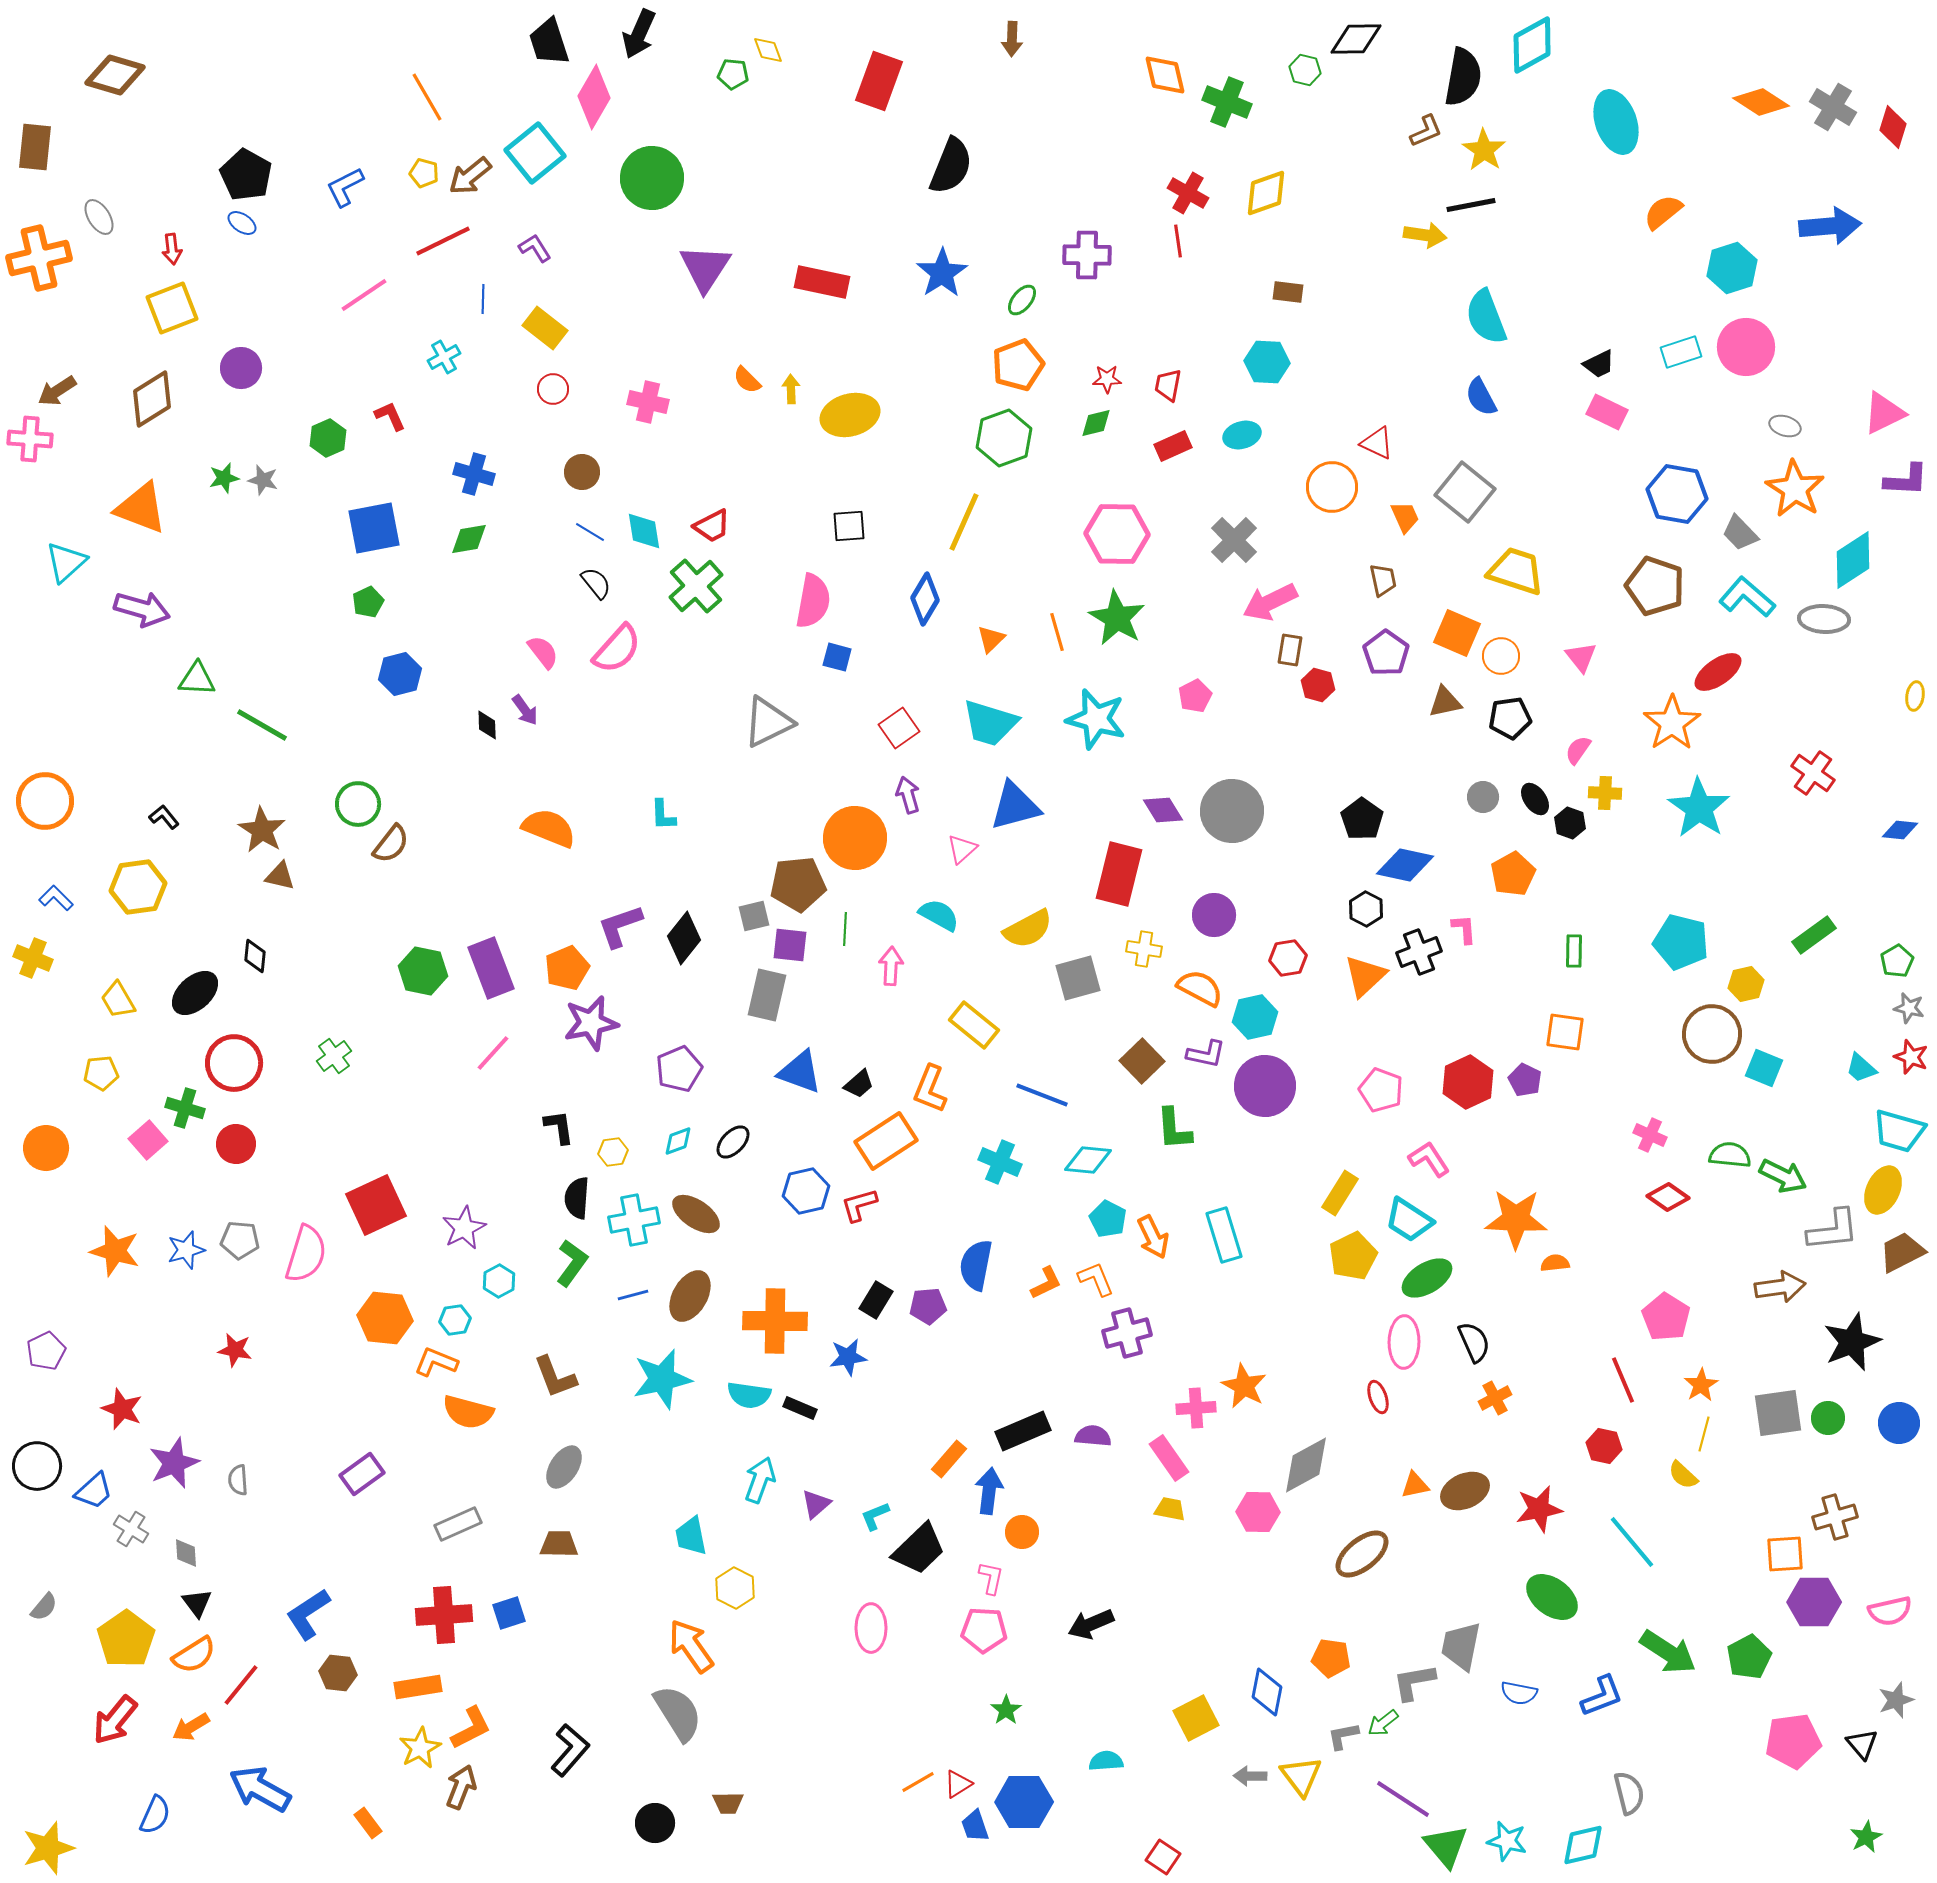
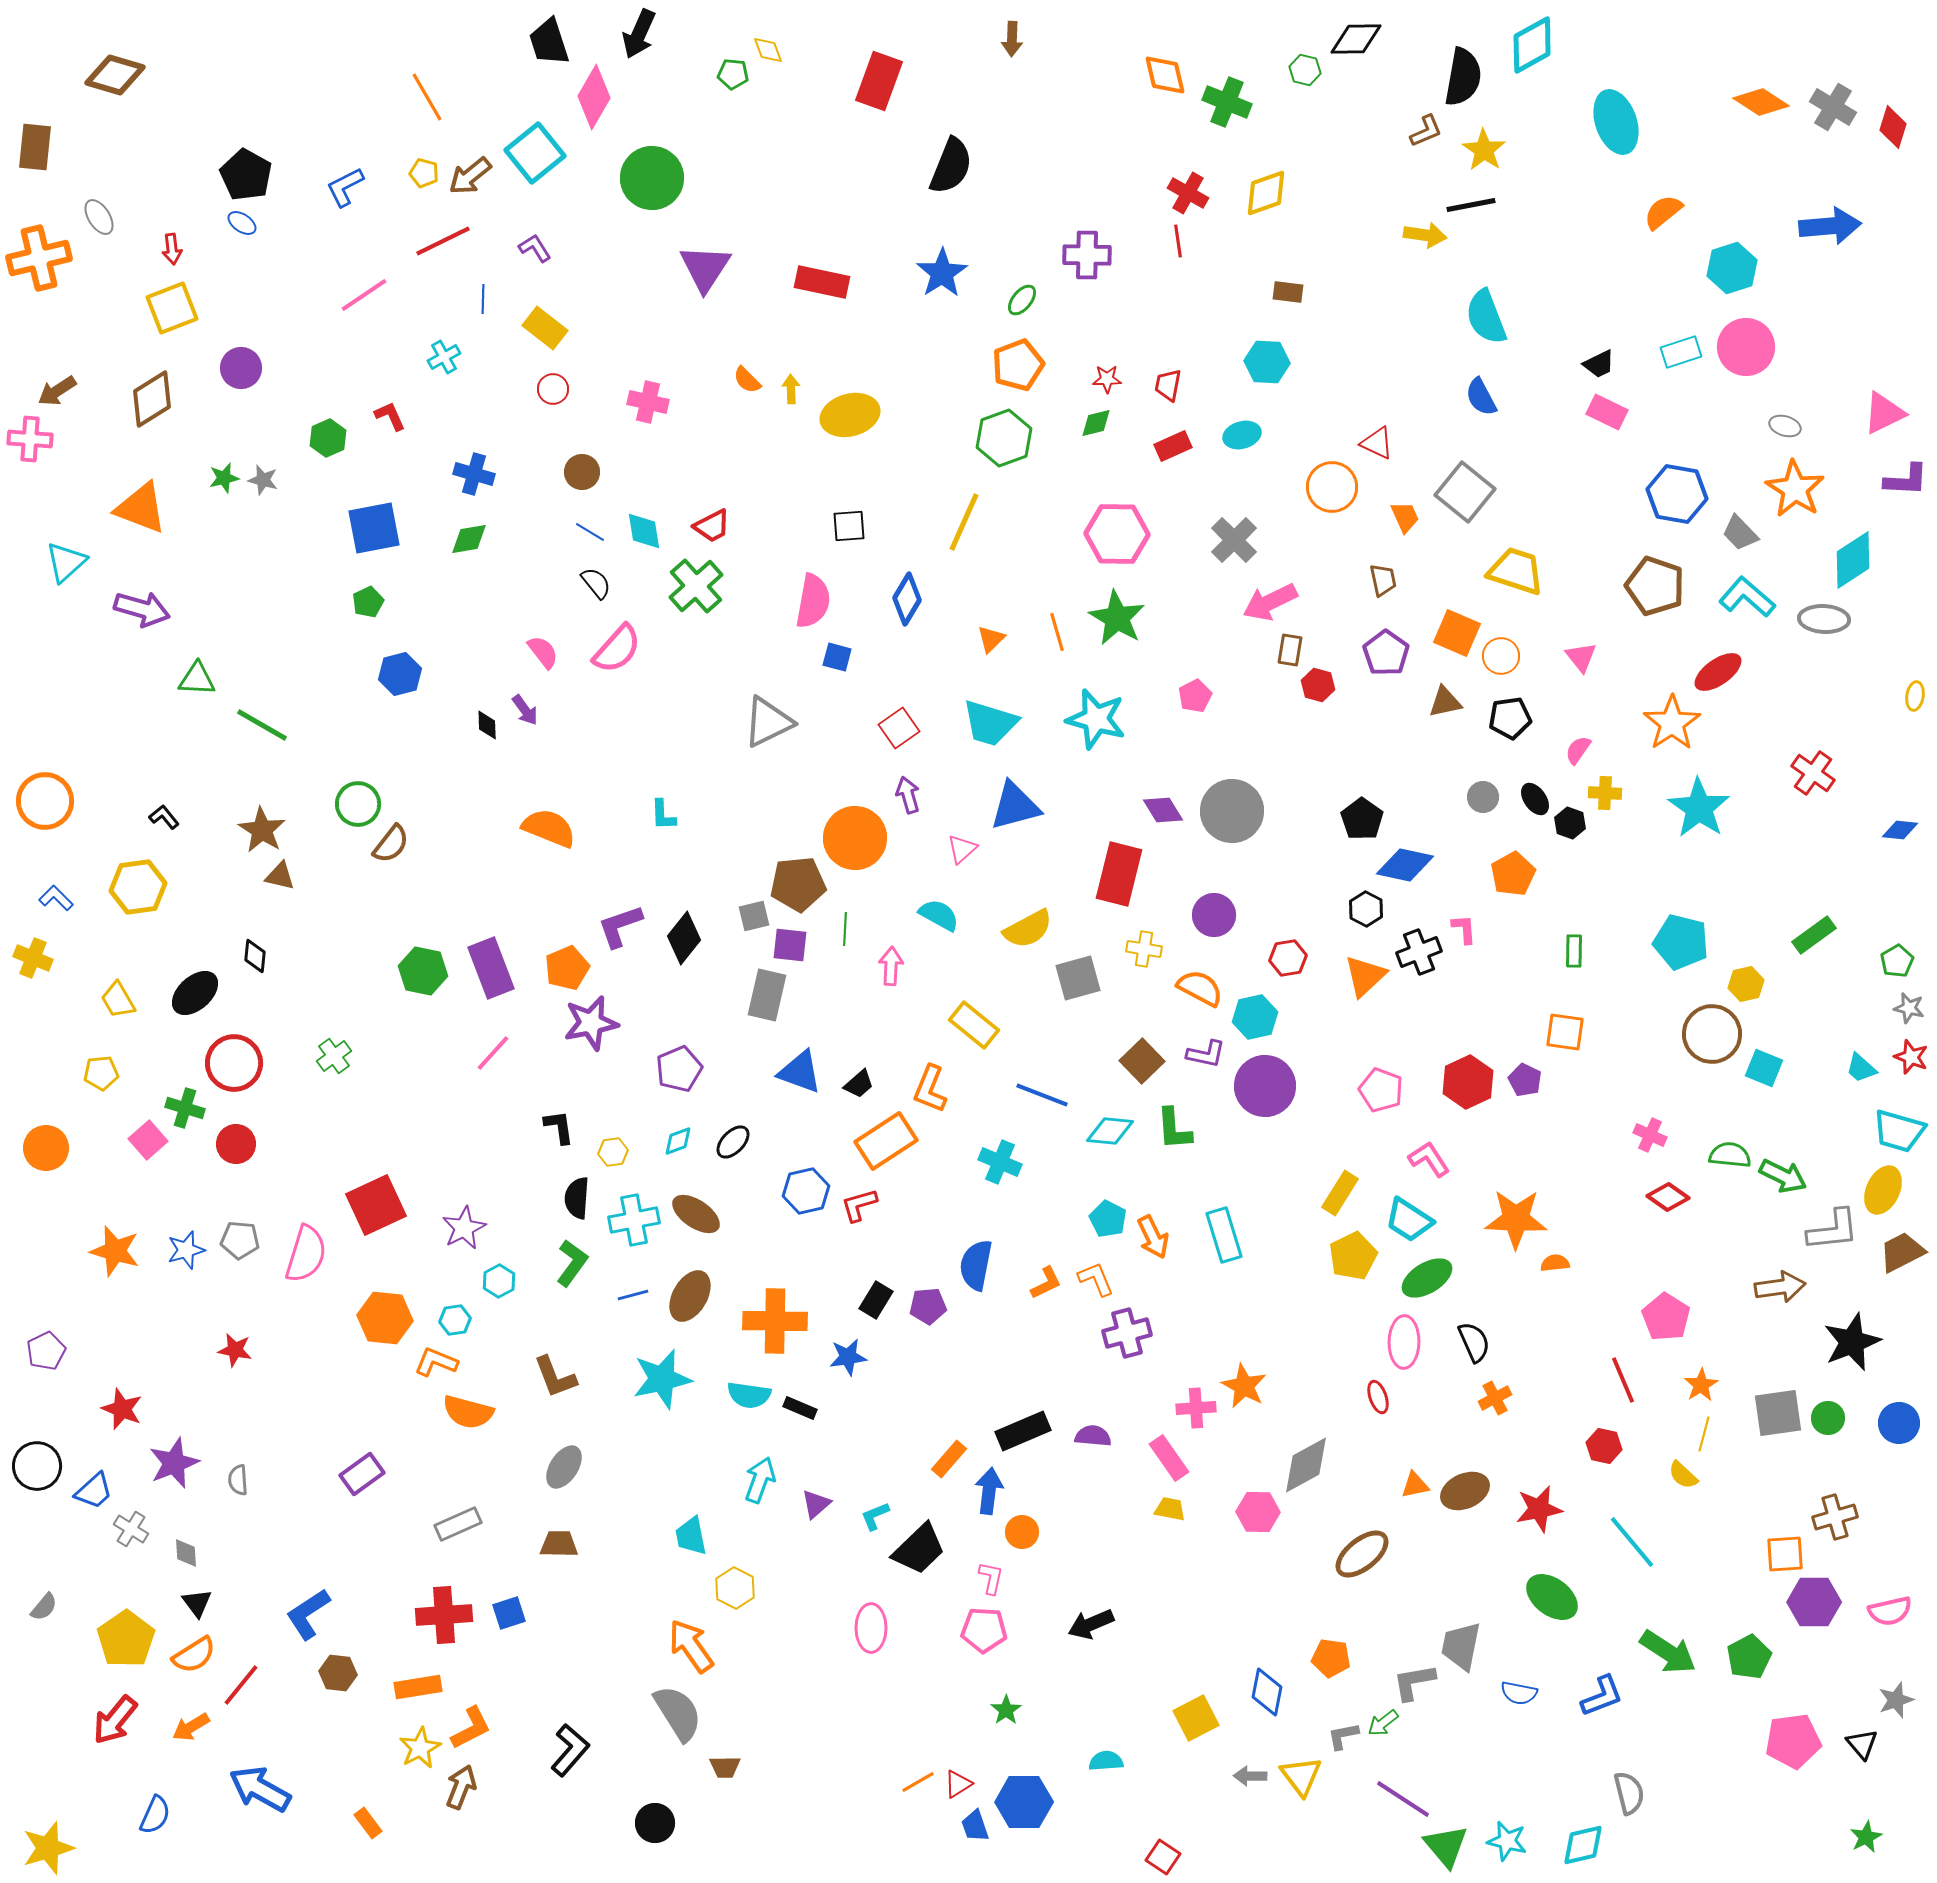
blue diamond at (925, 599): moved 18 px left
cyan diamond at (1088, 1160): moved 22 px right, 29 px up
brown trapezoid at (728, 1803): moved 3 px left, 36 px up
